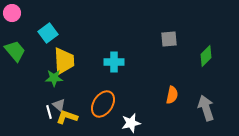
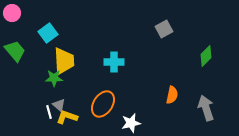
gray square: moved 5 px left, 10 px up; rotated 24 degrees counterclockwise
